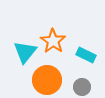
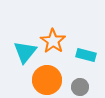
cyan rectangle: rotated 12 degrees counterclockwise
gray circle: moved 2 px left
